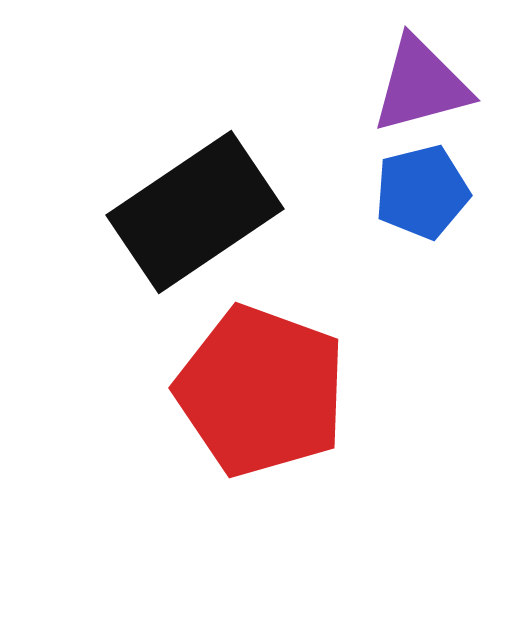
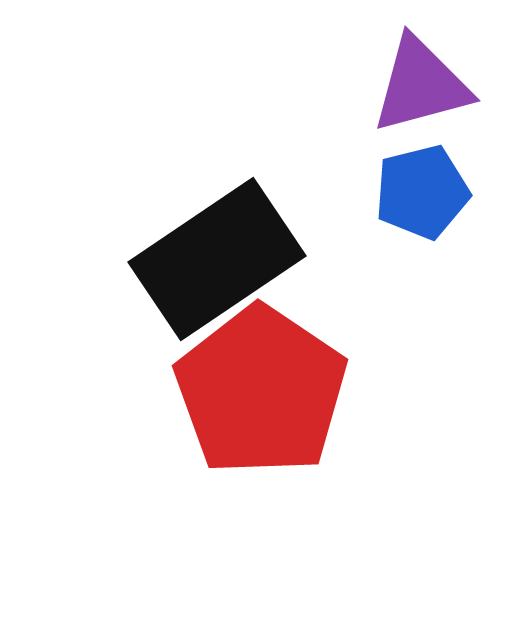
black rectangle: moved 22 px right, 47 px down
red pentagon: rotated 14 degrees clockwise
